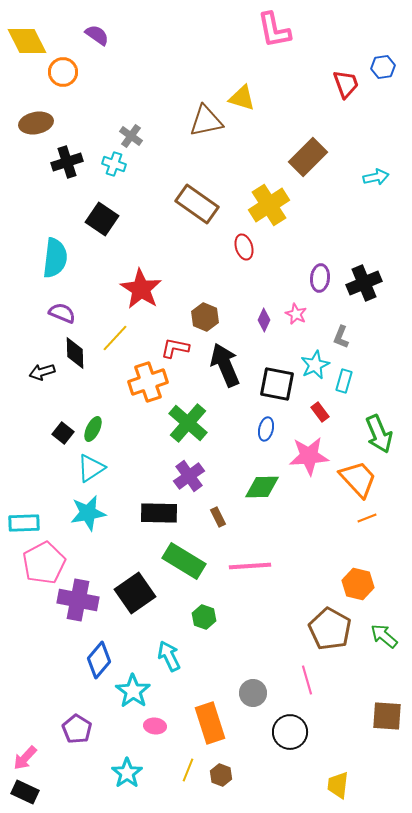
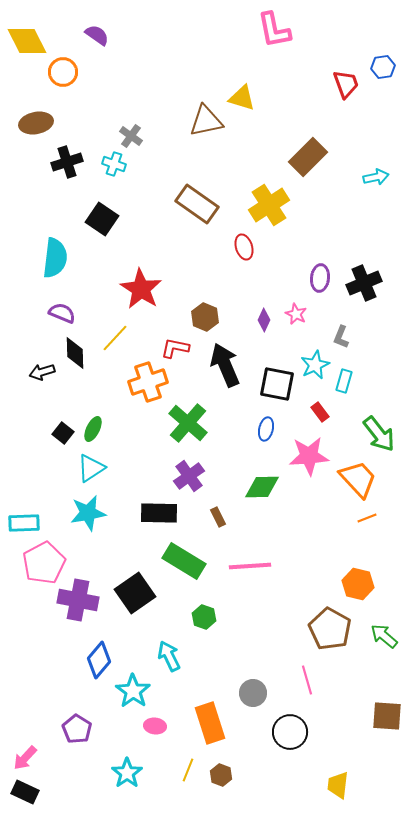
green arrow at (379, 434): rotated 15 degrees counterclockwise
